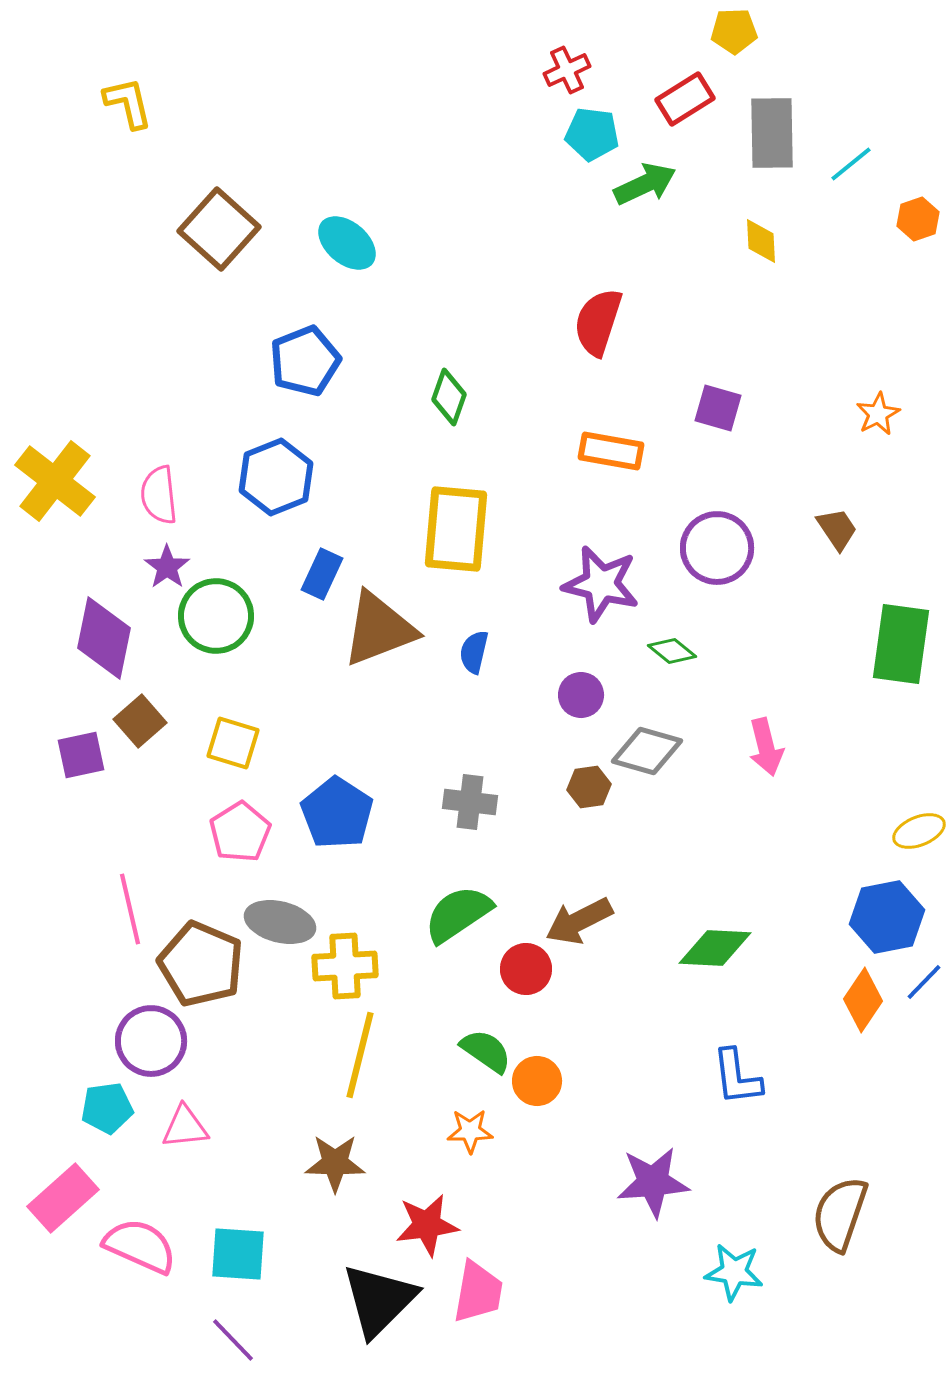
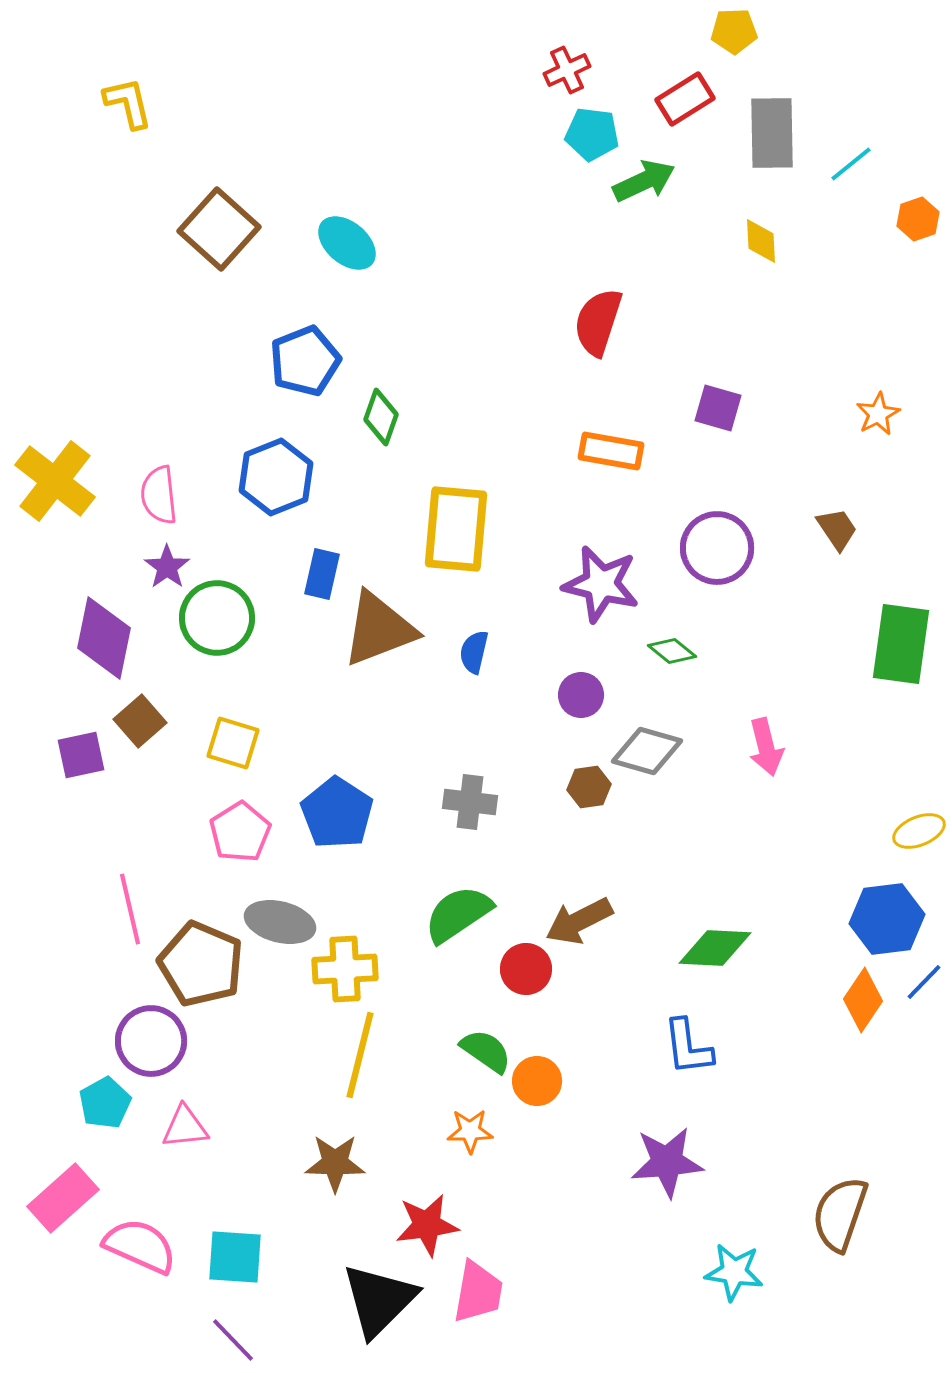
green arrow at (645, 184): moved 1 px left, 3 px up
green diamond at (449, 397): moved 68 px left, 20 px down
blue rectangle at (322, 574): rotated 12 degrees counterclockwise
green circle at (216, 616): moved 1 px right, 2 px down
blue hexagon at (887, 917): moved 2 px down; rotated 4 degrees clockwise
yellow cross at (345, 966): moved 3 px down
blue L-shape at (737, 1077): moved 49 px left, 30 px up
cyan pentagon at (107, 1108): moved 2 px left, 5 px up; rotated 21 degrees counterclockwise
purple star at (653, 1182): moved 14 px right, 20 px up
cyan square at (238, 1254): moved 3 px left, 3 px down
